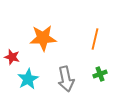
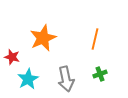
orange star: rotated 20 degrees counterclockwise
